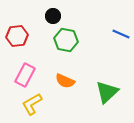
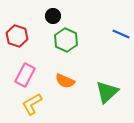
red hexagon: rotated 25 degrees clockwise
green hexagon: rotated 15 degrees clockwise
